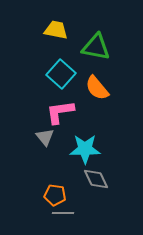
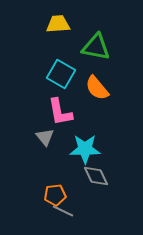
yellow trapezoid: moved 2 px right, 6 px up; rotated 15 degrees counterclockwise
cyan square: rotated 12 degrees counterclockwise
pink L-shape: rotated 92 degrees counterclockwise
gray diamond: moved 3 px up
orange pentagon: rotated 15 degrees counterclockwise
gray line: moved 2 px up; rotated 25 degrees clockwise
